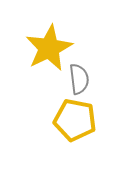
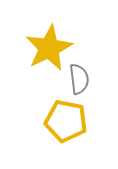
yellow pentagon: moved 9 px left, 1 px down
